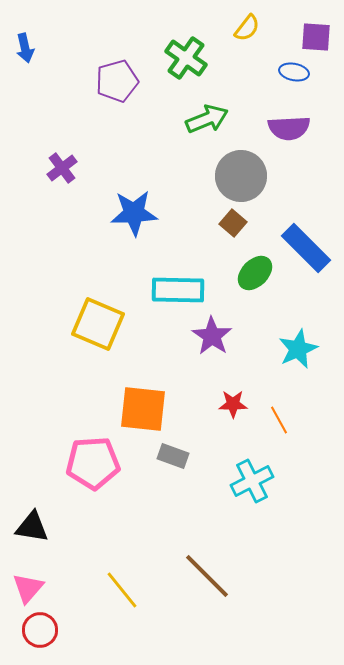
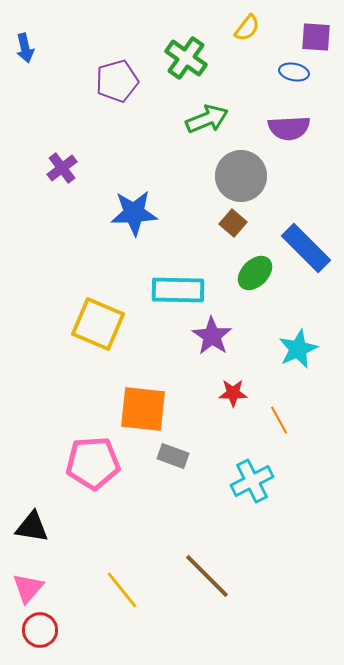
red star: moved 11 px up
